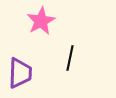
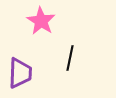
pink star: rotated 12 degrees counterclockwise
